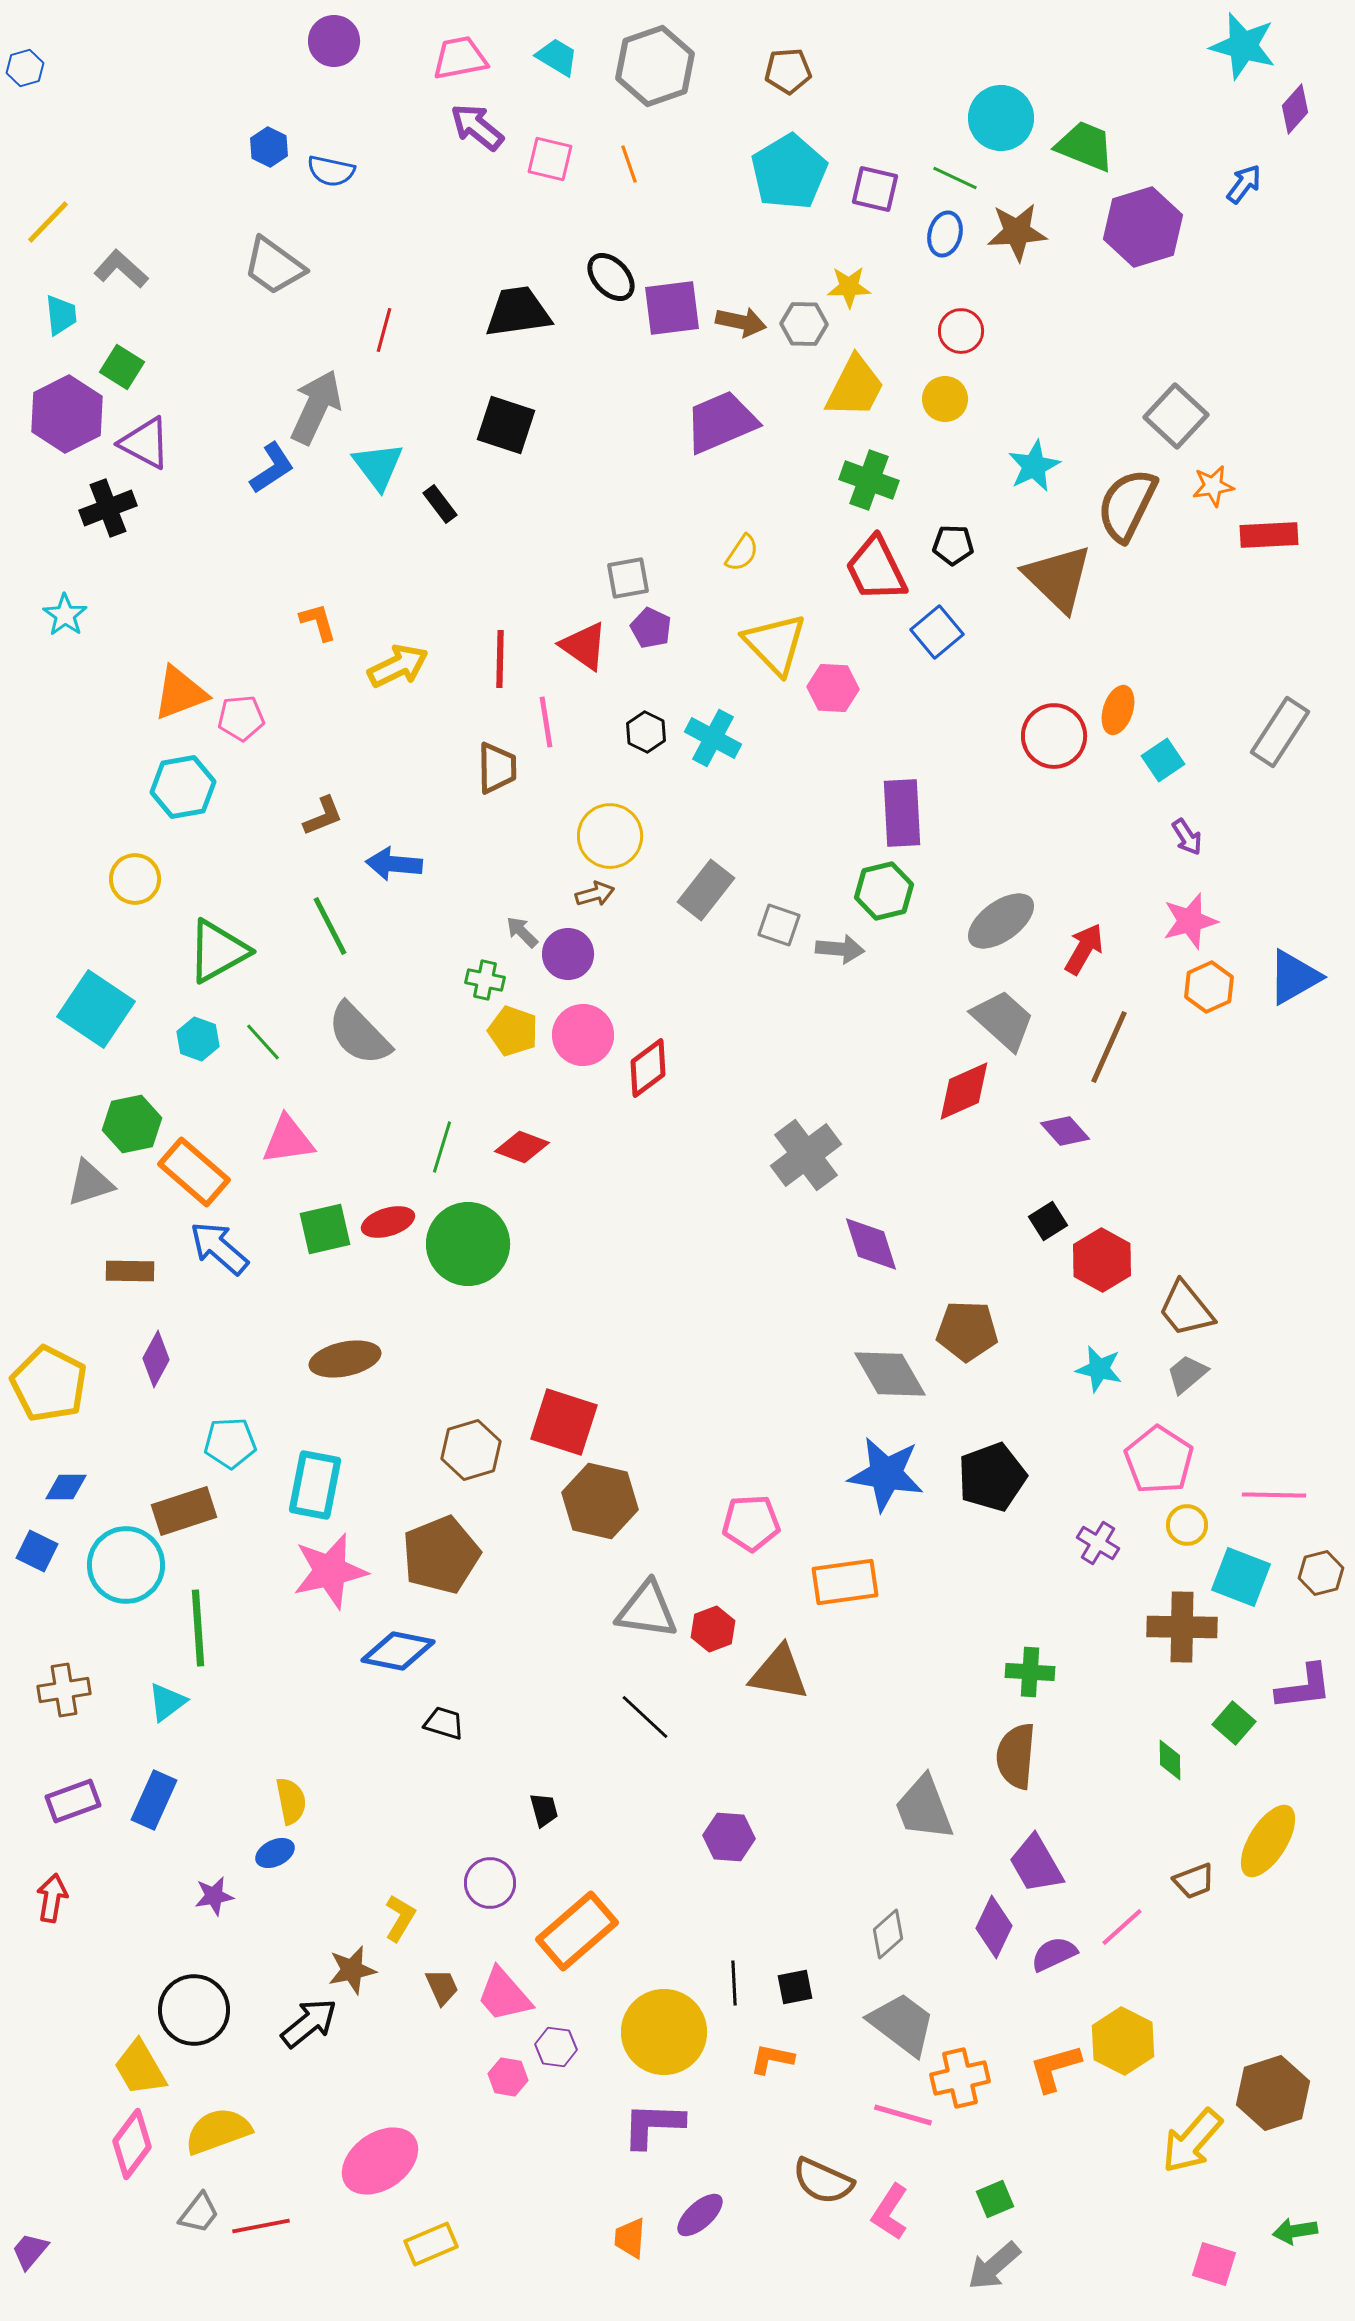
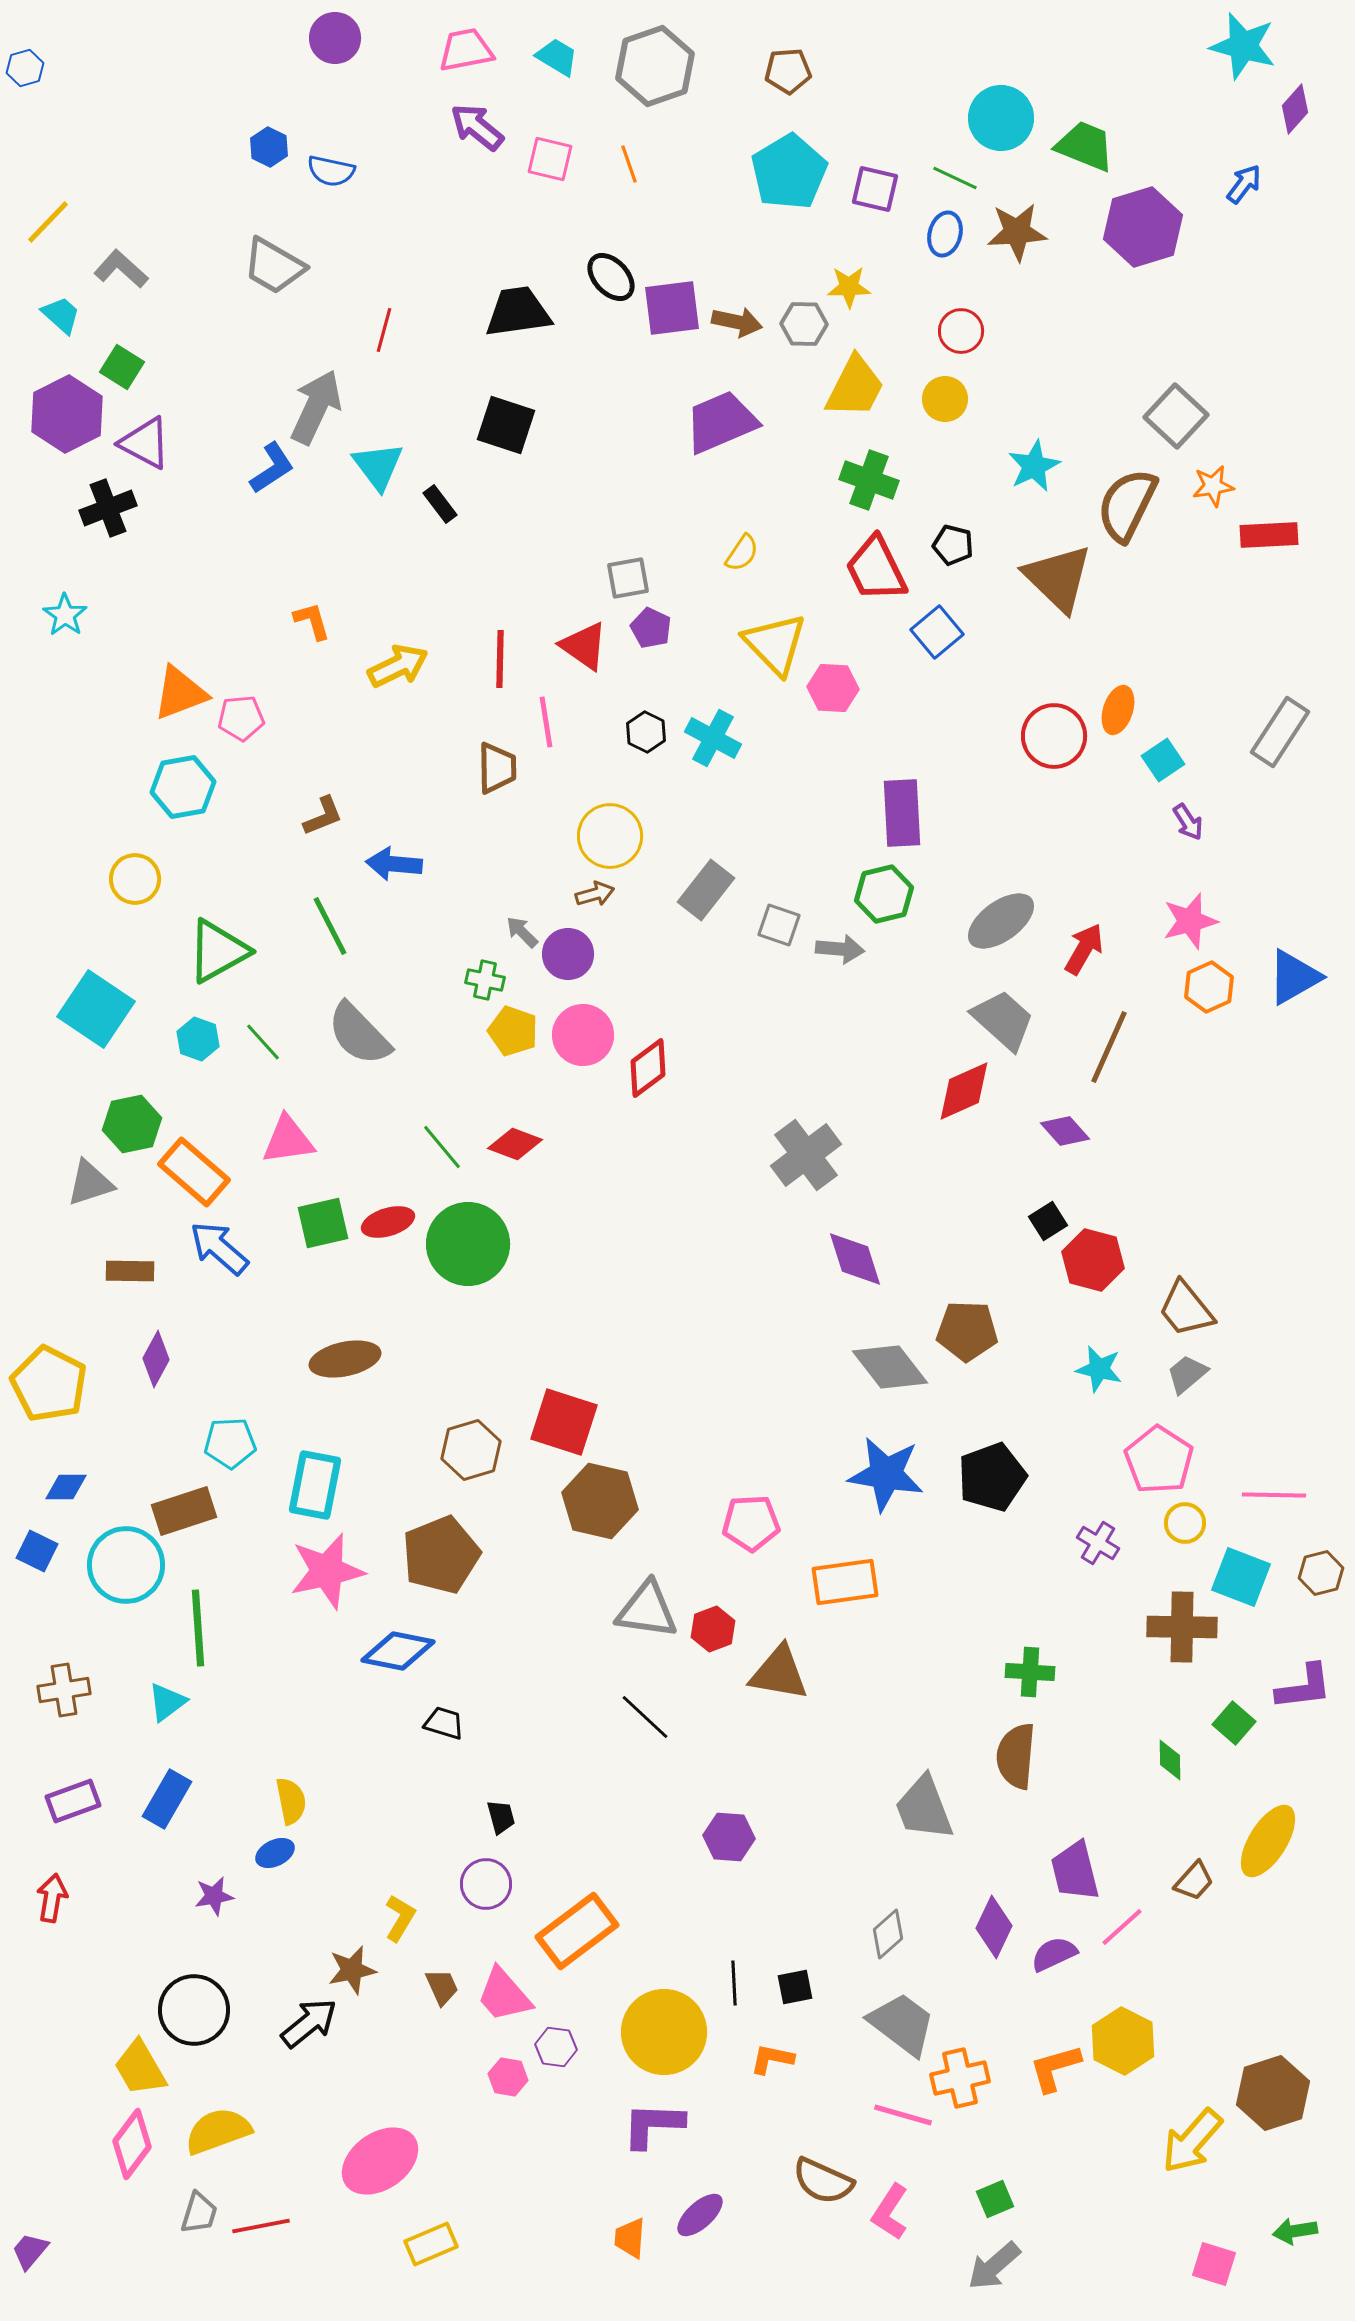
purple circle at (334, 41): moved 1 px right, 3 px up
pink trapezoid at (460, 58): moved 6 px right, 8 px up
gray trapezoid at (274, 266): rotated 6 degrees counterclockwise
cyan trapezoid at (61, 315): rotated 42 degrees counterclockwise
brown arrow at (741, 322): moved 4 px left
black pentagon at (953, 545): rotated 12 degrees clockwise
orange L-shape at (318, 622): moved 6 px left, 1 px up
purple arrow at (1187, 837): moved 1 px right, 15 px up
green hexagon at (884, 891): moved 3 px down
green line at (442, 1147): rotated 57 degrees counterclockwise
red diamond at (522, 1147): moved 7 px left, 3 px up
green square at (325, 1229): moved 2 px left, 6 px up
purple diamond at (871, 1244): moved 16 px left, 15 px down
red hexagon at (1102, 1260): moved 9 px left; rotated 14 degrees counterclockwise
gray diamond at (890, 1374): moved 7 px up; rotated 8 degrees counterclockwise
yellow circle at (1187, 1525): moved 2 px left, 2 px up
pink star at (330, 1571): moved 3 px left
blue rectangle at (154, 1800): moved 13 px right, 1 px up; rotated 6 degrees clockwise
black trapezoid at (544, 1810): moved 43 px left, 7 px down
purple trapezoid at (1036, 1864): moved 39 px right, 7 px down; rotated 16 degrees clockwise
brown trapezoid at (1194, 1881): rotated 27 degrees counterclockwise
purple circle at (490, 1883): moved 4 px left, 1 px down
orange rectangle at (577, 1931): rotated 4 degrees clockwise
gray trapezoid at (199, 2213): rotated 21 degrees counterclockwise
